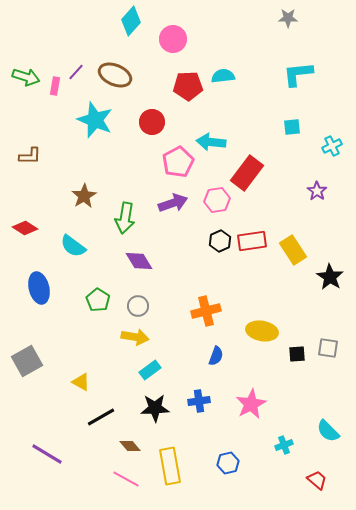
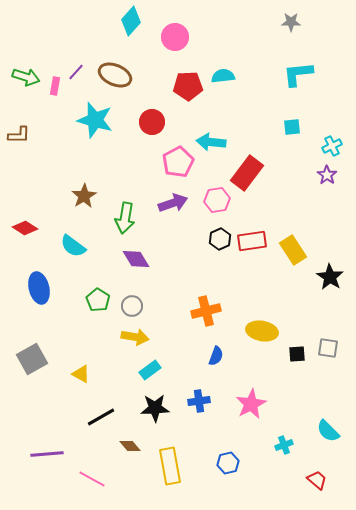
gray star at (288, 18): moved 3 px right, 4 px down
pink circle at (173, 39): moved 2 px right, 2 px up
cyan star at (95, 120): rotated 6 degrees counterclockwise
brown L-shape at (30, 156): moved 11 px left, 21 px up
purple star at (317, 191): moved 10 px right, 16 px up
black hexagon at (220, 241): moved 2 px up
purple diamond at (139, 261): moved 3 px left, 2 px up
gray circle at (138, 306): moved 6 px left
gray square at (27, 361): moved 5 px right, 2 px up
yellow triangle at (81, 382): moved 8 px up
purple line at (47, 454): rotated 36 degrees counterclockwise
pink line at (126, 479): moved 34 px left
